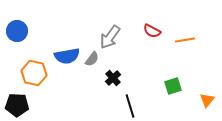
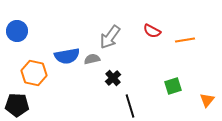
gray semicircle: rotated 140 degrees counterclockwise
